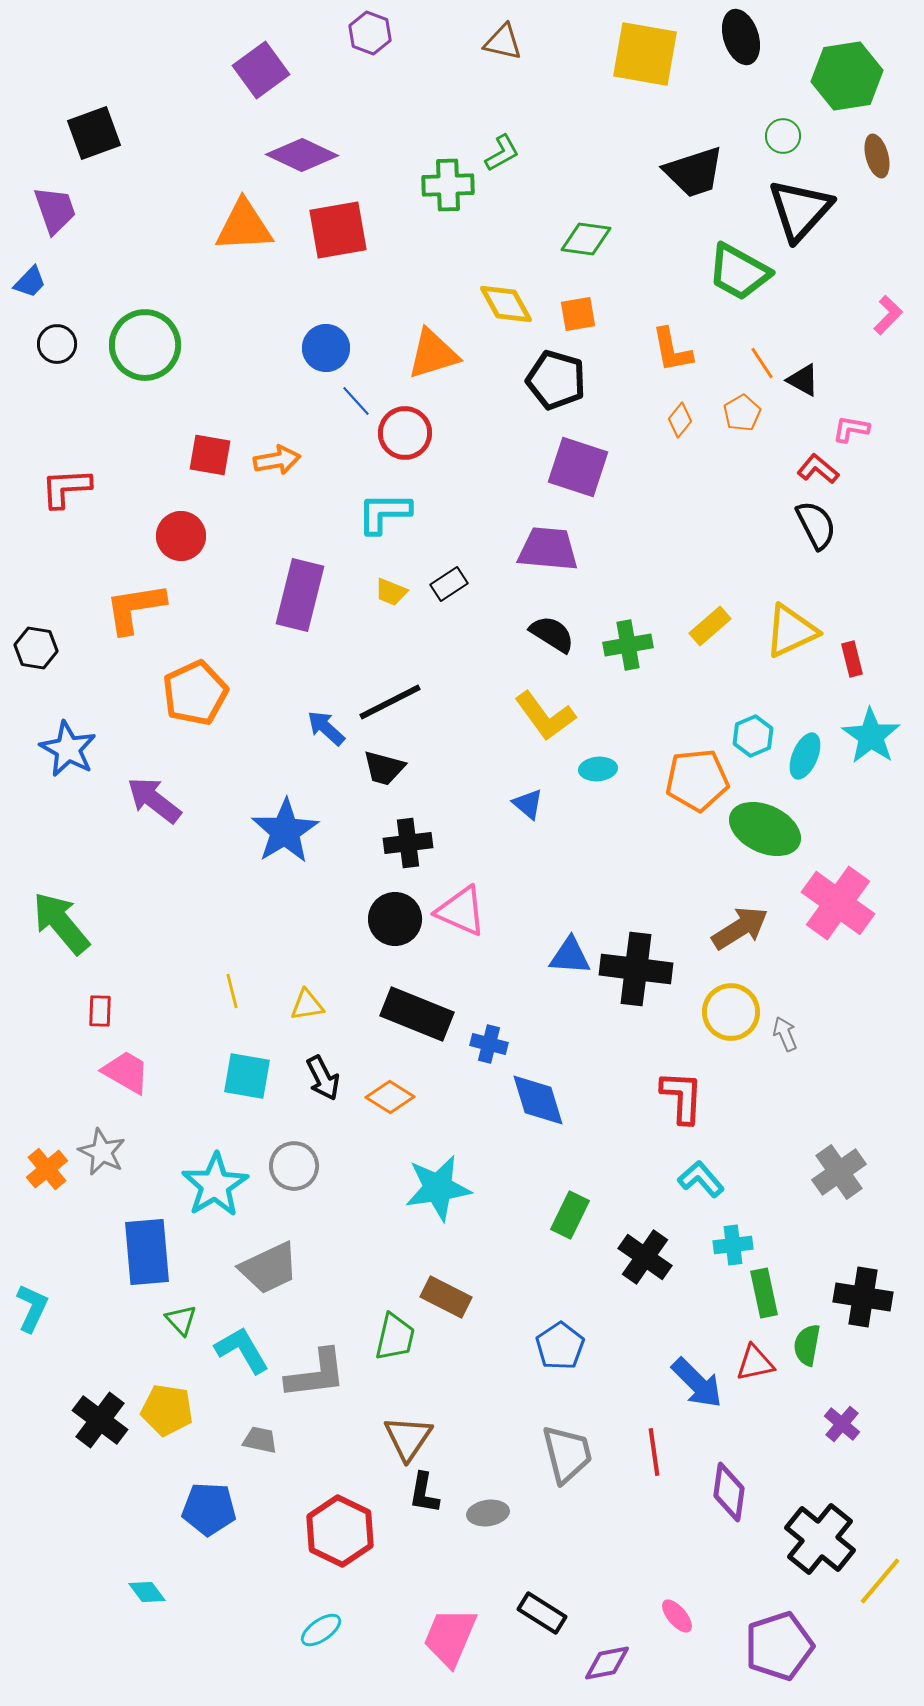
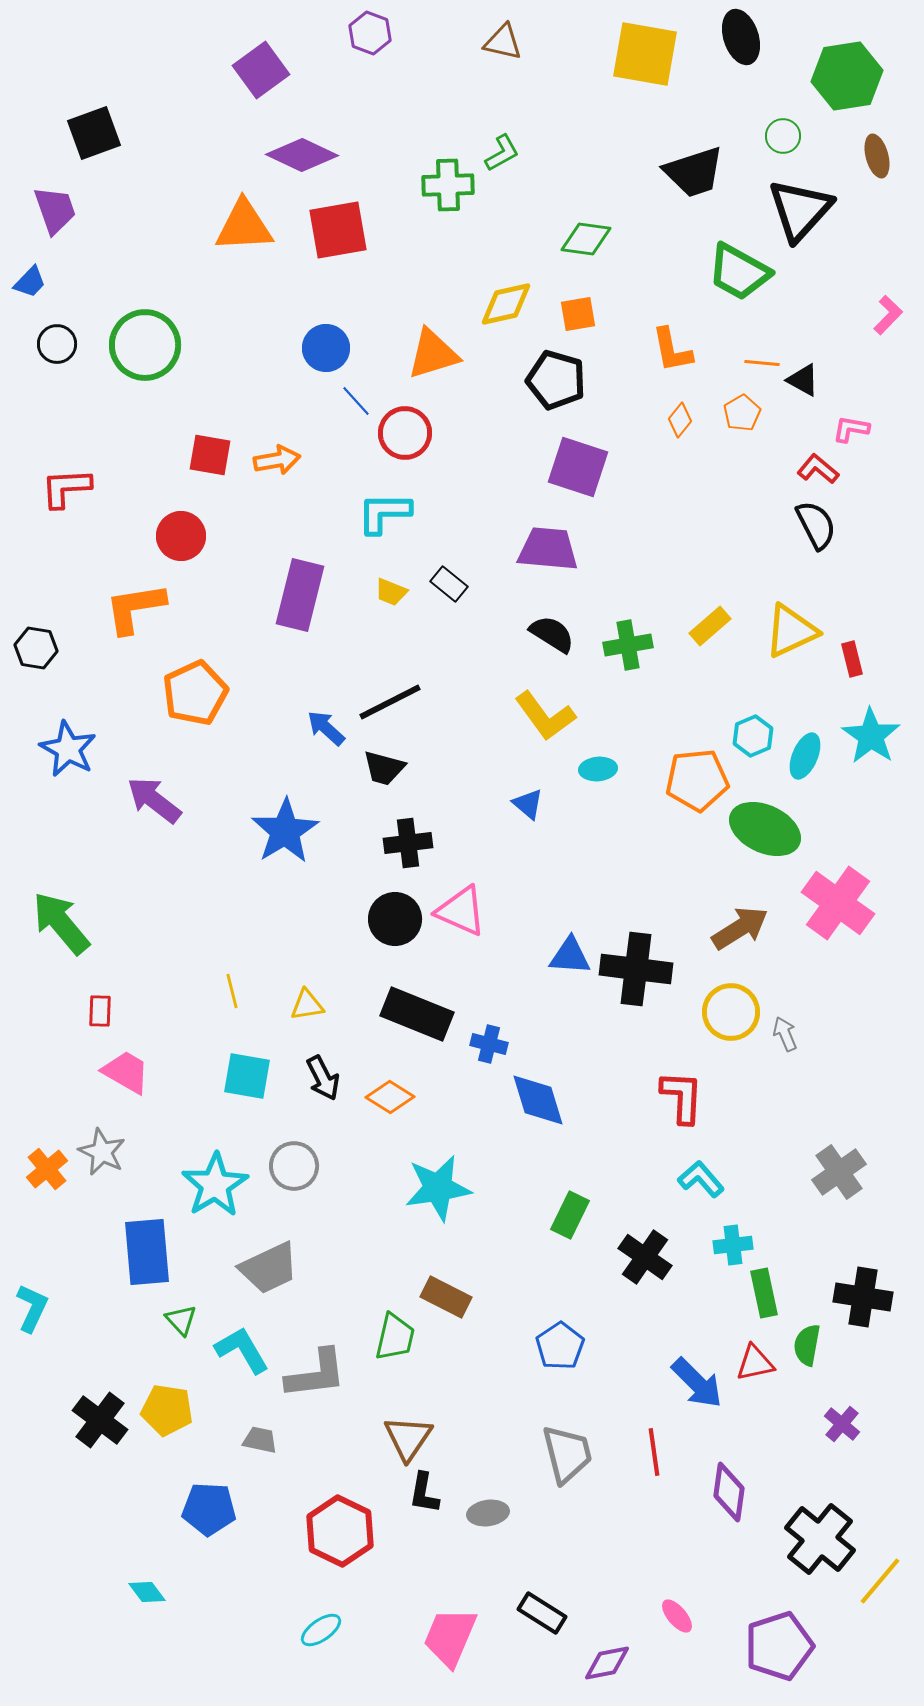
yellow diamond at (506, 304): rotated 74 degrees counterclockwise
orange line at (762, 363): rotated 52 degrees counterclockwise
black rectangle at (449, 584): rotated 72 degrees clockwise
